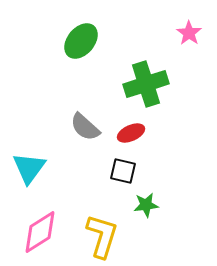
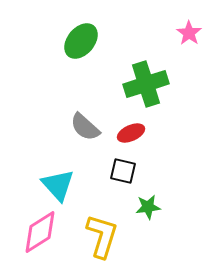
cyan triangle: moved 29 px right, 17 px down; rotated 18 degrees counterclockwise
green star: moved 2 px right, 2 px down
